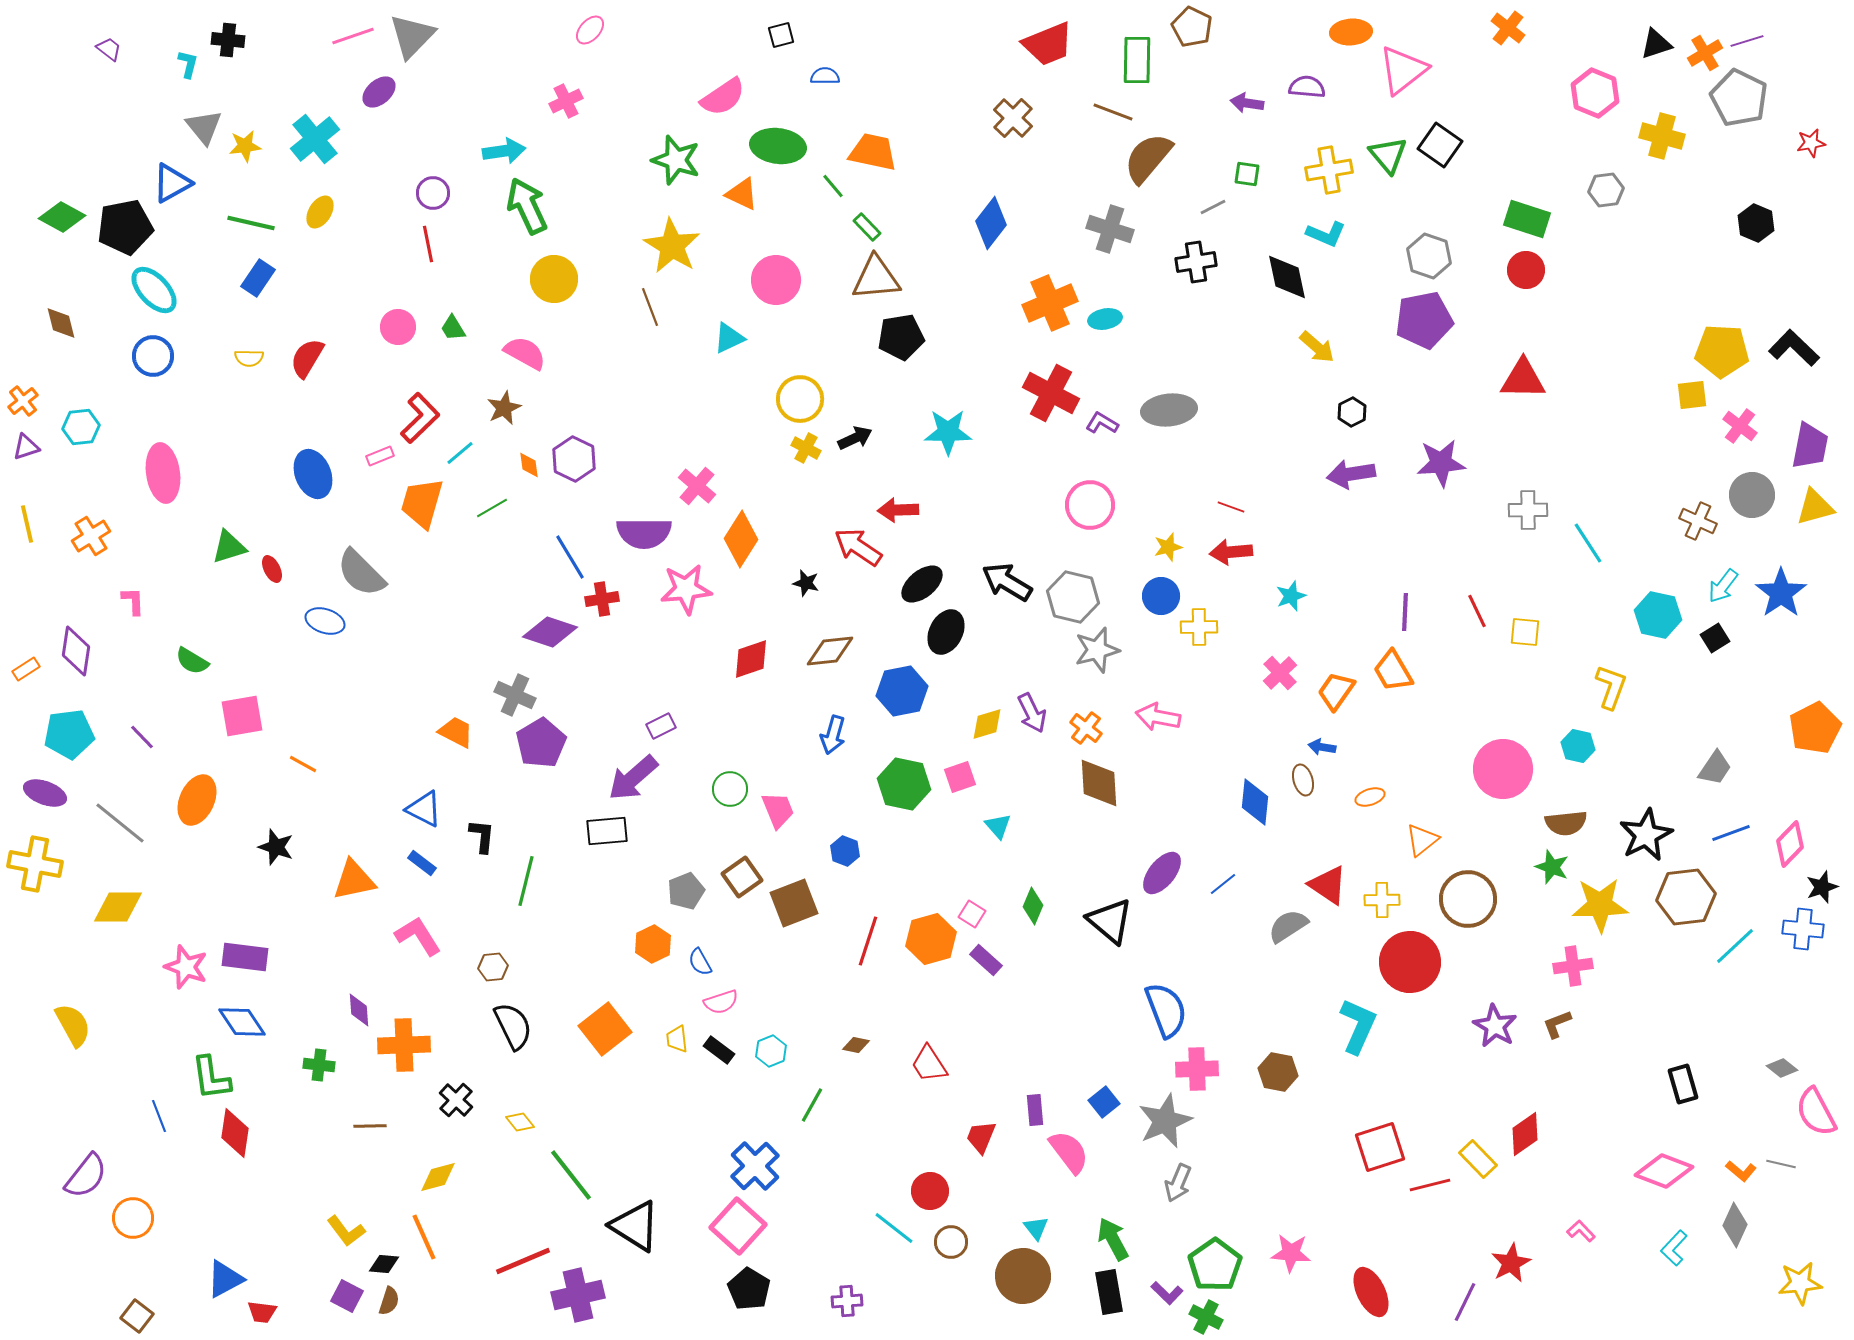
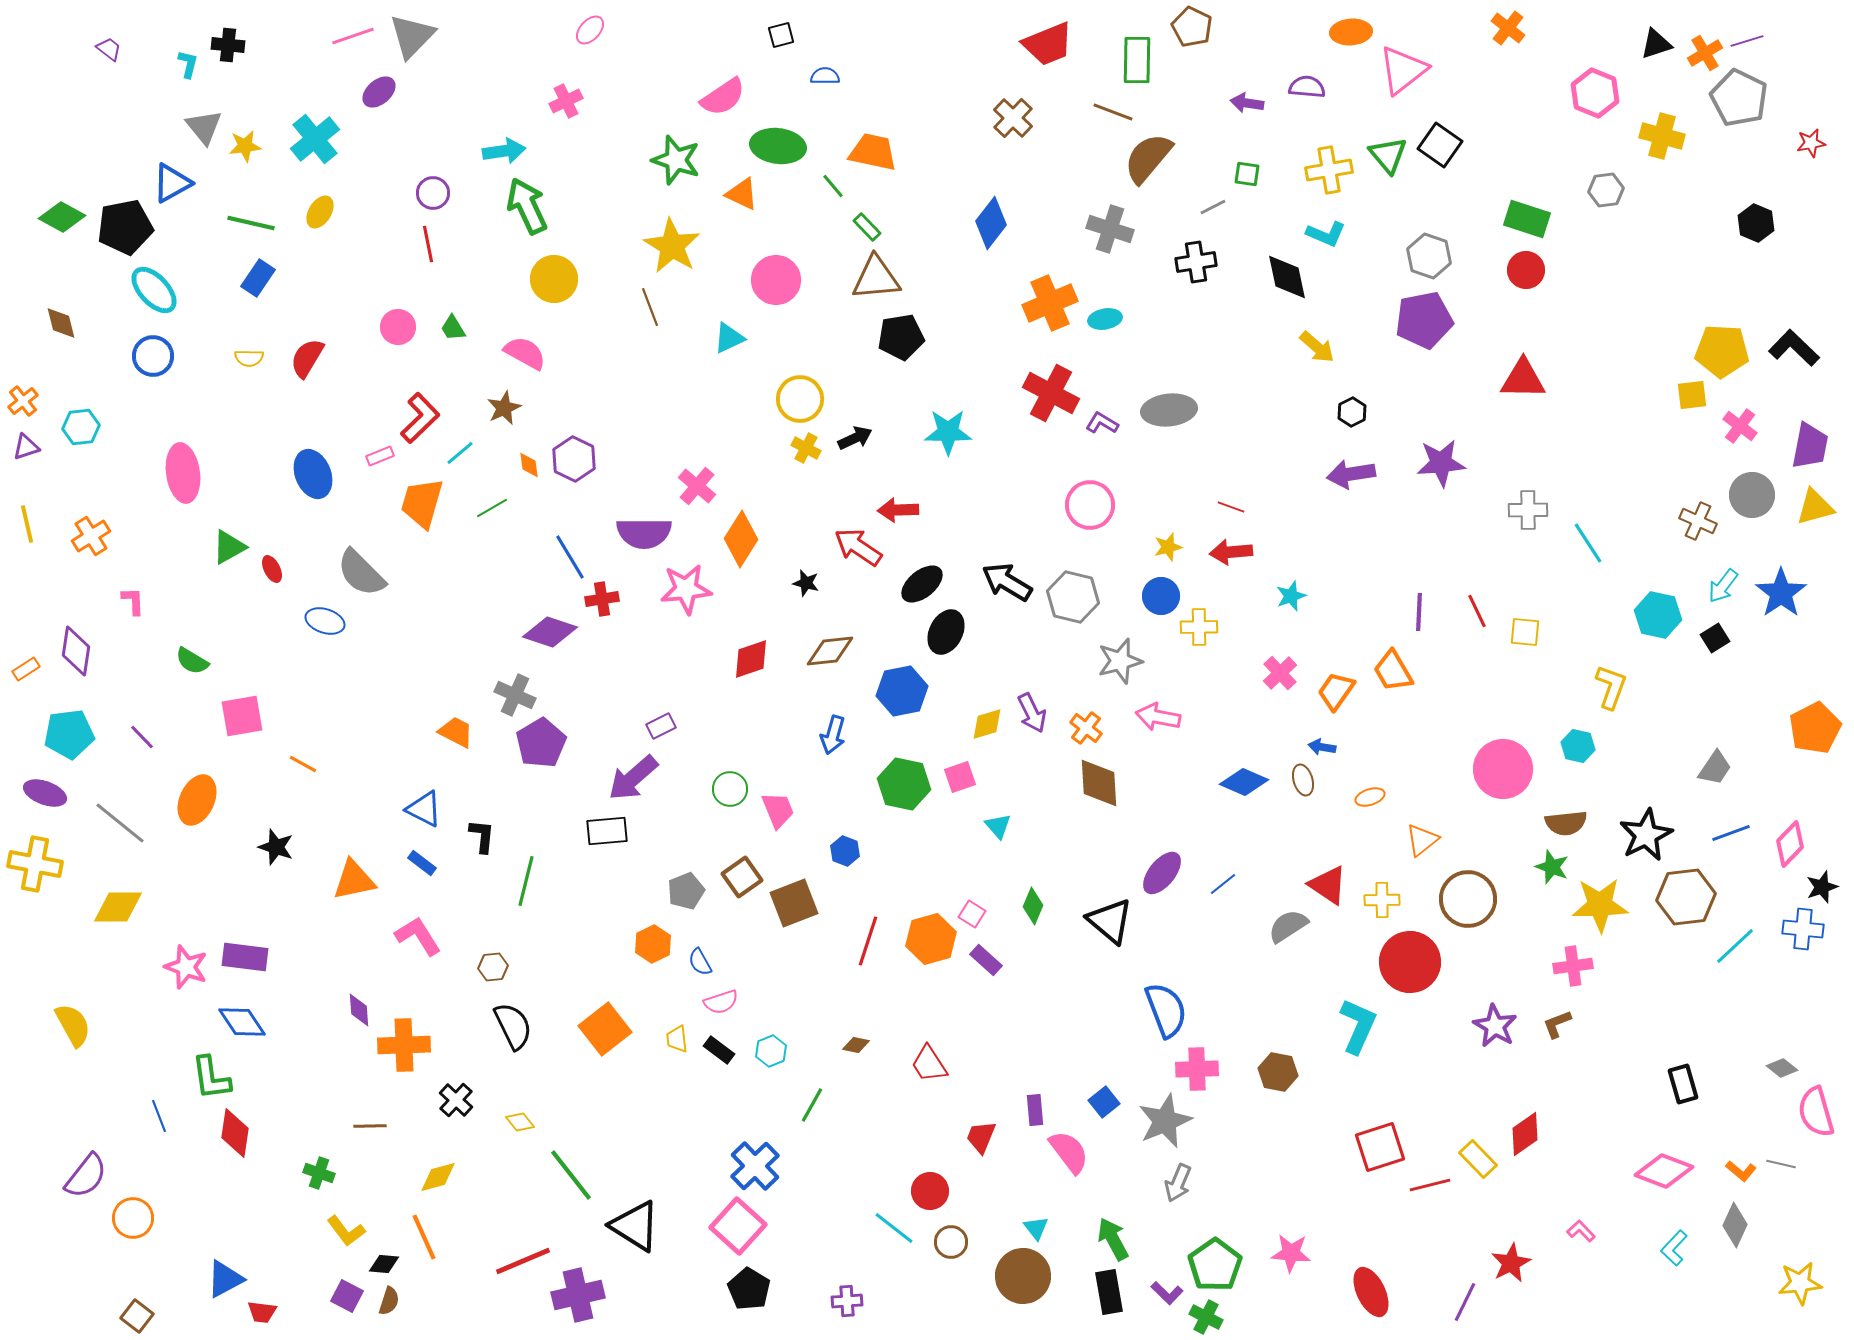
black cross at (228, 40): moved 5 px down
pink ellipse at (163, 473): moved 20 px right
green triangle at (229, 547): rotated 12 degrees counterclockwise
purple line at (1405, 612): moved 14 px right
gray star at (1097, 650): moved 23 px right, 11 px down
blue diamond at (1255, 802): moved 11 px left, 20 px up; rotated 72 degrees counterclockwise
green cross at (319, 1065): moved 108 px down; rotated 12 degrees clockwise
pink semicircle at (1816, 1112): rotated 12 degrees clockwise
